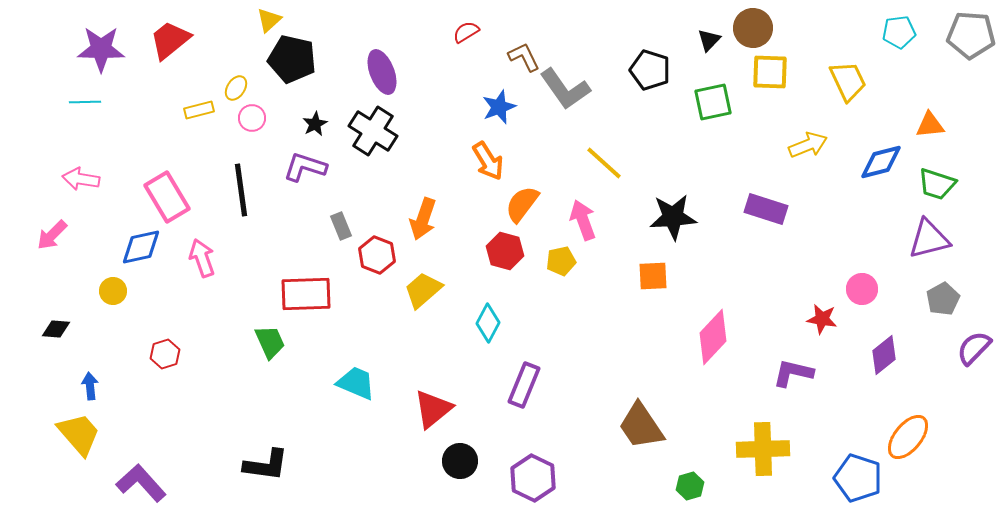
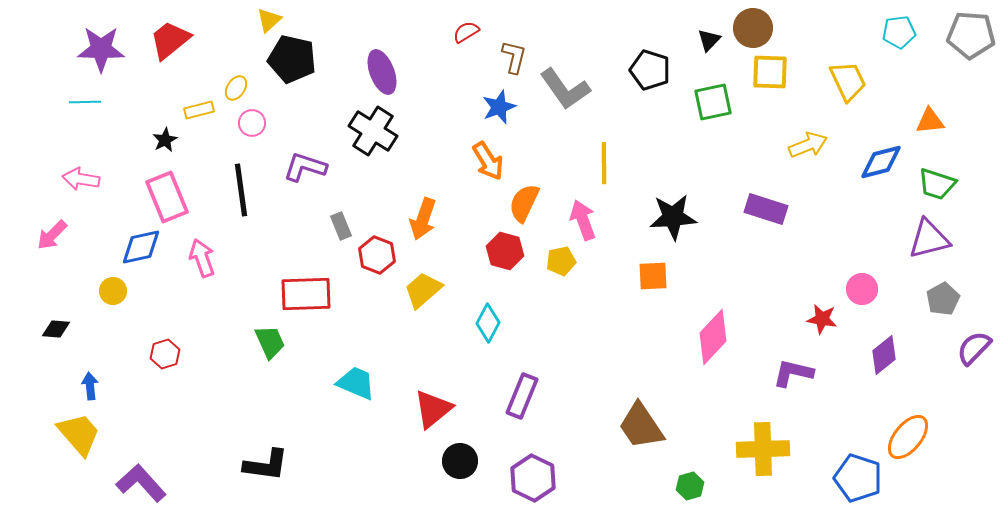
brown L-shape at (524, 57): moved 10 px left; rotated 40 degrees clockwise
pink circle at (252, 118): moved 5 px down
black star at (315, 124): moved 150 px left, 16 px down
orange triangle at (930, 125): moved 4 px up
yellow line at (604, 163): rotated 48 degrees clockwise
pink rectangle at (167, 197): rotated 9 degrees clockwise
orange semicircle at (522, 204): moved 2 px right, 1 px up; rotated 12 degrees counterclockwise
purple rectangle at (524, 385): moved 2 px left, 11 px down
